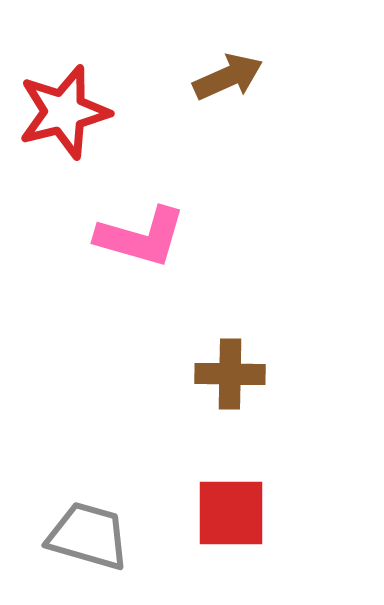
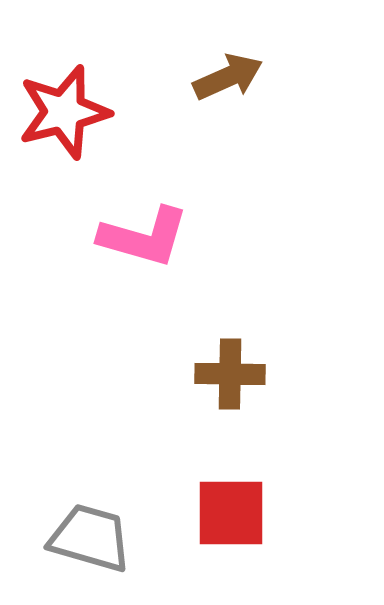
pink L-shape: moved 3 px right
gray trapezoid: moved 2 px right, 2 px down
